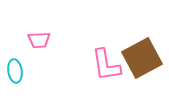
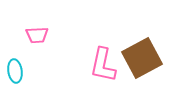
pink trapezoid: moved 2 px left, 5 px up
pink L-shape: moved 3 px left; rotated 21 degrees clockwise
